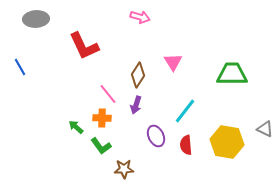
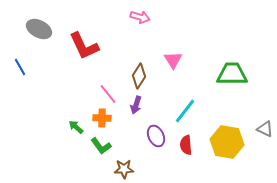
gray ellipse: moved 3 px right, 10 px down; rotated 30 degrees clockwise
pink triangle: moved 2 px up
brown diamond: moved 1 px right, 1 px down
